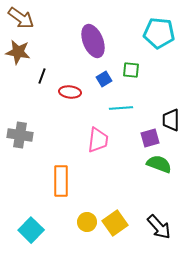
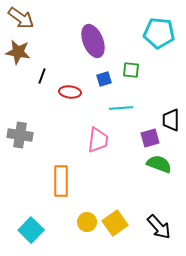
blue square: rotated 14 degrees clockwise
